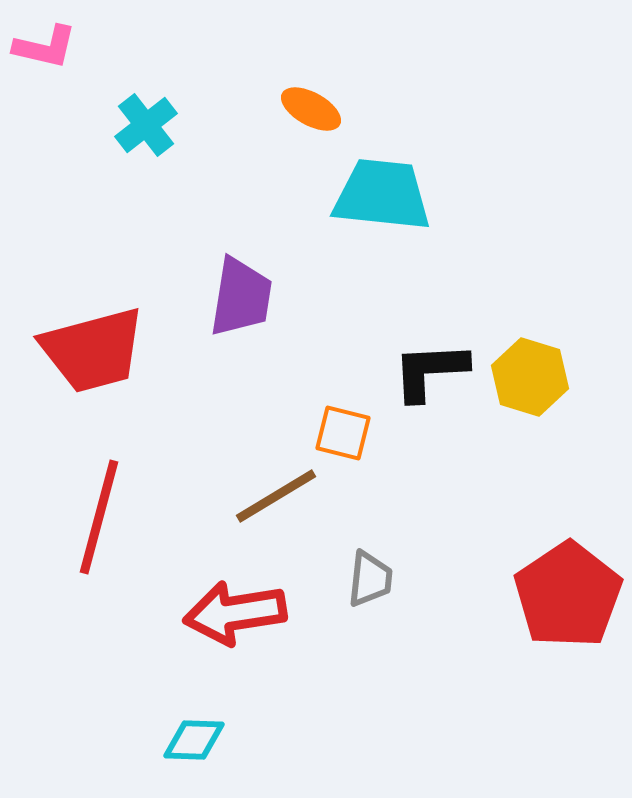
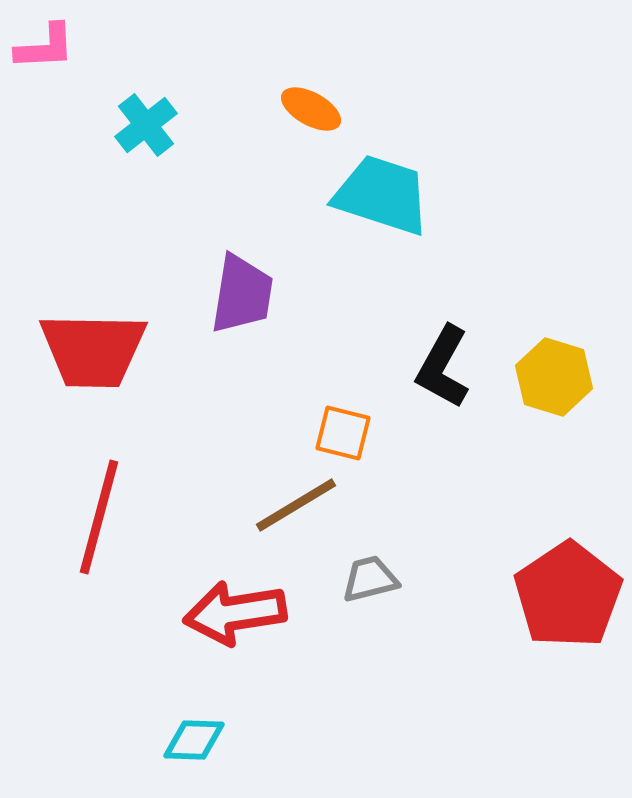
pink L-shape: rotated 16 degrees counterclockwise
cyan trapezoid: rotated 12 degrees clockwise
purple trapezoid: moved 1 px right, 3 px up
red trapezoid: rotated 16 degrees clockwise
black L-shape: moved 13 px right, 4 px up; rotated 58 degrees counterclockwise
yellow hexagon: moved 24 px right
brown line: moved 20 px right, 9 px down
gray trapezoid: rotated 110 degrees counterclockwise
